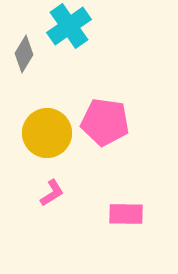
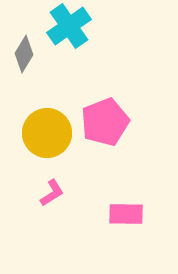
pink pentagon: rotated 30 degrees counterclockwise
